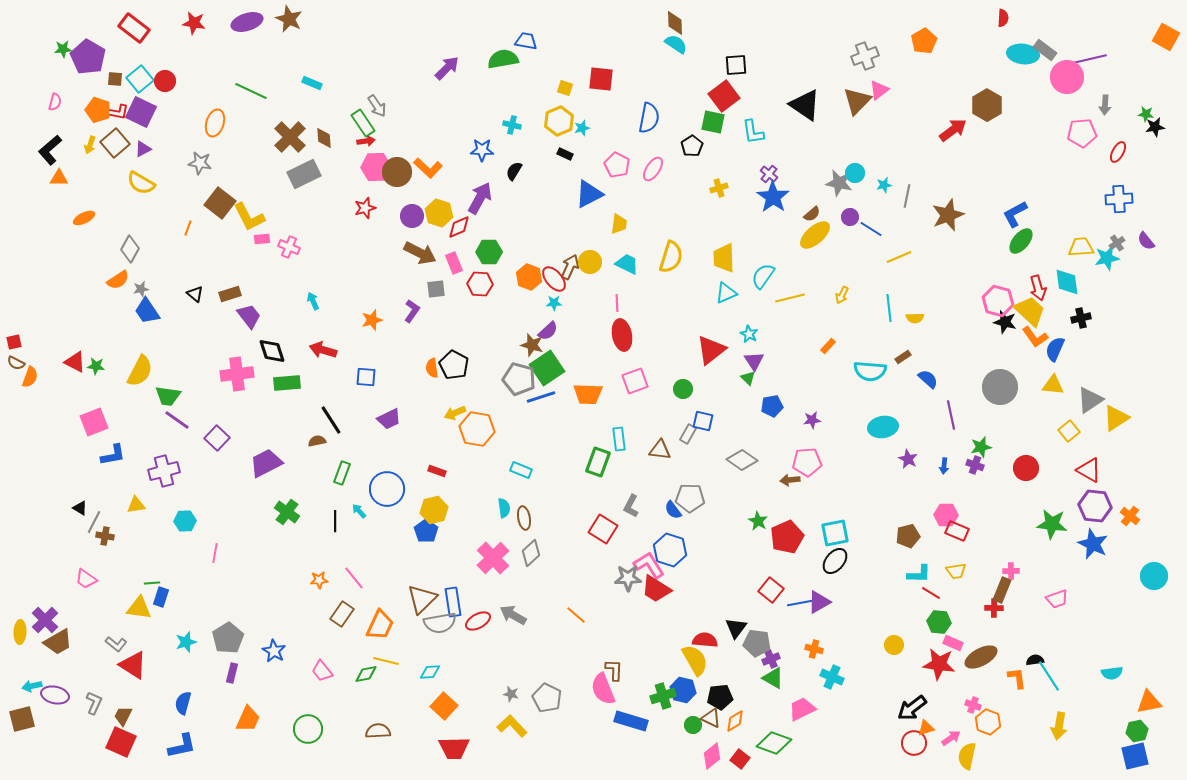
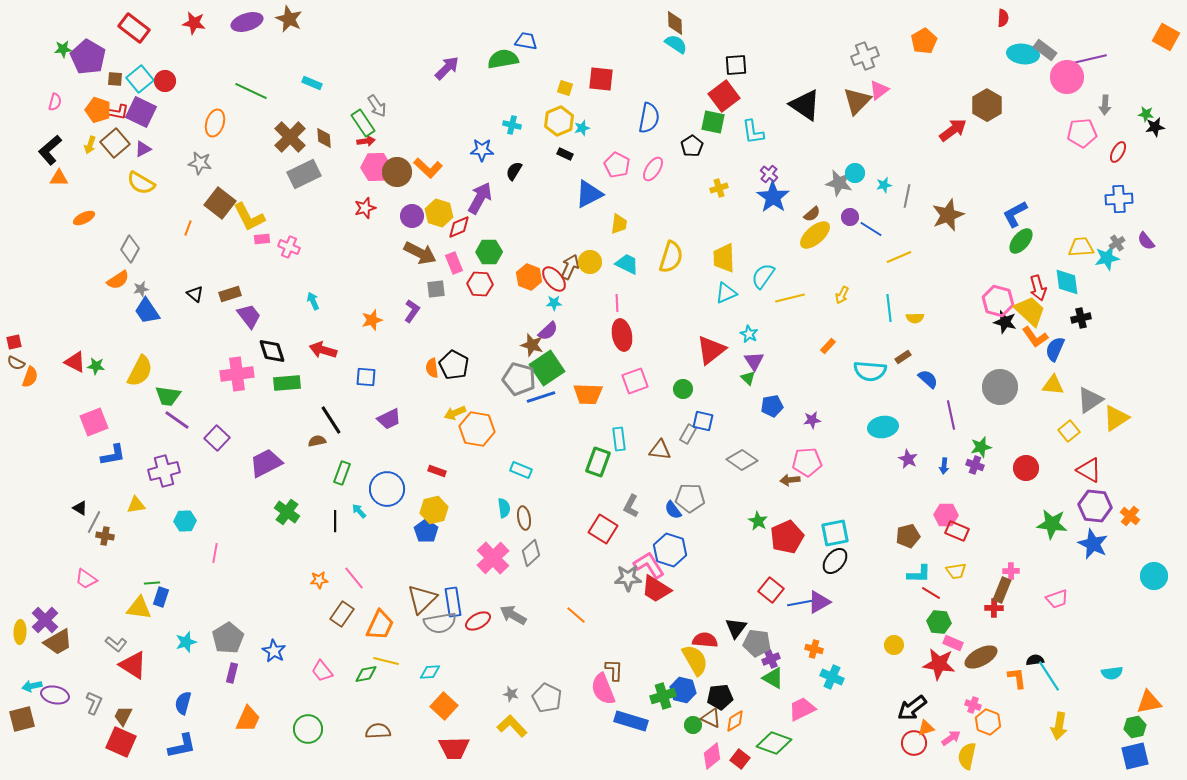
green hexagon at (1137, 731): moved 2 px left, 4 px up
